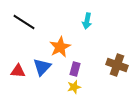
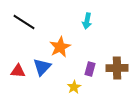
brown cross: moved 3 px down; rotated 20 degrees counterclockwise
purple rectangle: moved 15 px right
yellow star: rotated 16 degrees counterclockwise
